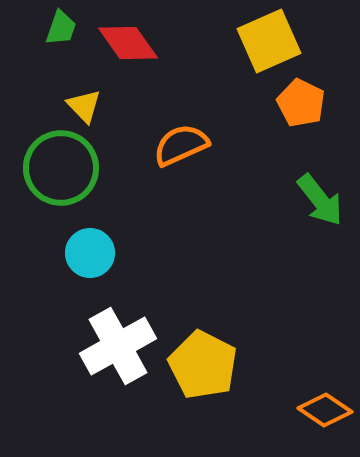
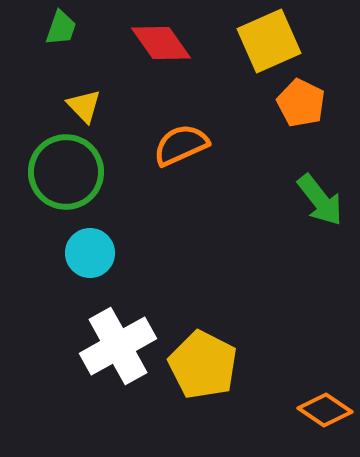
red diamond: moved 33 px right
green circle: moved 5 px right, 4 px down
